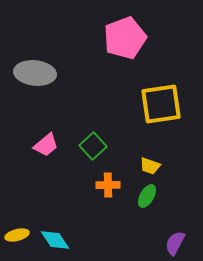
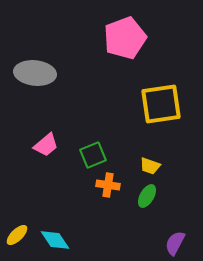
green square: moved 9 px down; rotated 20 degrees clockwise
orange cross: rotated 10 degrees clockwise
yellow ellipse: rotated 30 degrees counterclockwise
